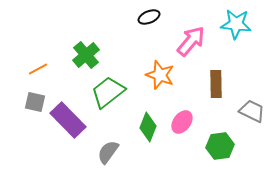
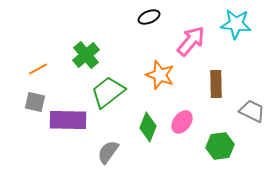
purple rectangle: rotated 45 degrees counterclockwise
